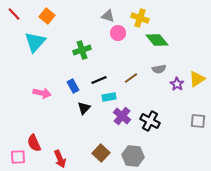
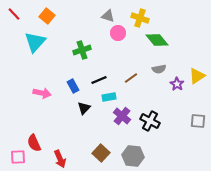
yellow triangle: moved 3 px up
